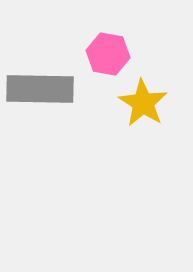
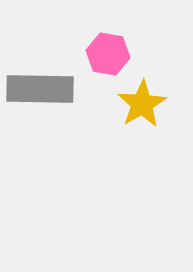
yellow star: moved 1 px left, 1 px down; rotated 9 degrees clockwise
